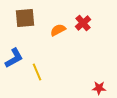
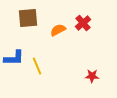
brown square: moved 3 px right
blue L-shape: rotated 30 degrees clockwise
yellow line: moved 6 px up
red star: moved 7 px left, 12 px up
